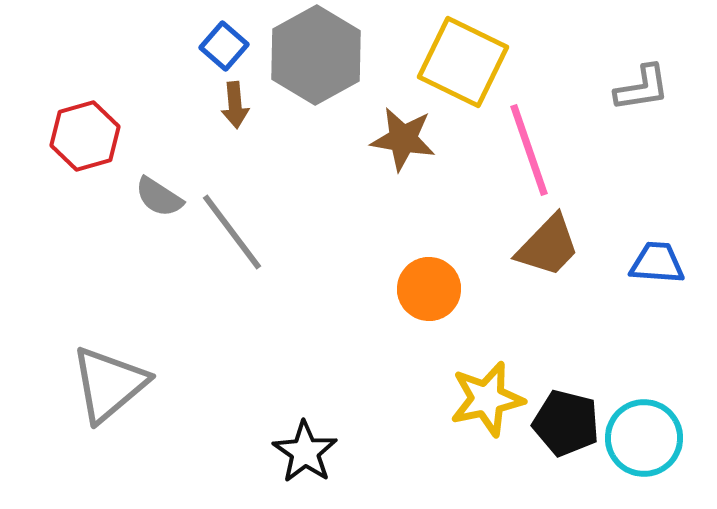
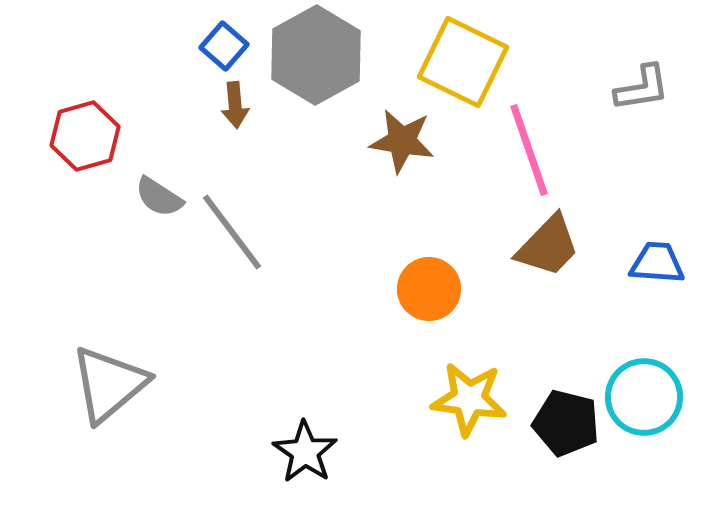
brown star: moved 1 px left, 2 px down
yellow star: moved 18 px left; rotated 20 degrees clockwise
cyan circle: moved 41 px up
